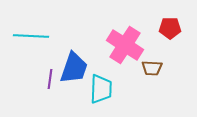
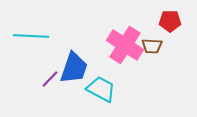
red pentagon: moved 7 px up
brown trapezoid: moved 22 px up
purple line: rotated 36 degrees clockwise
cyan trapezoid: rotated 64 degrees counterclockwise
